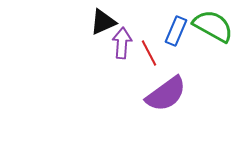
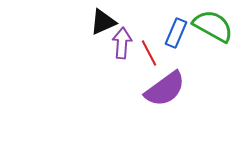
blue rectangle: moved 2 px down
purple semicircle: moved 1 px left, 5 px up
